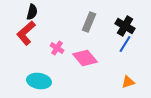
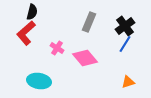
black cross: rotated 24 degrees clockwise
